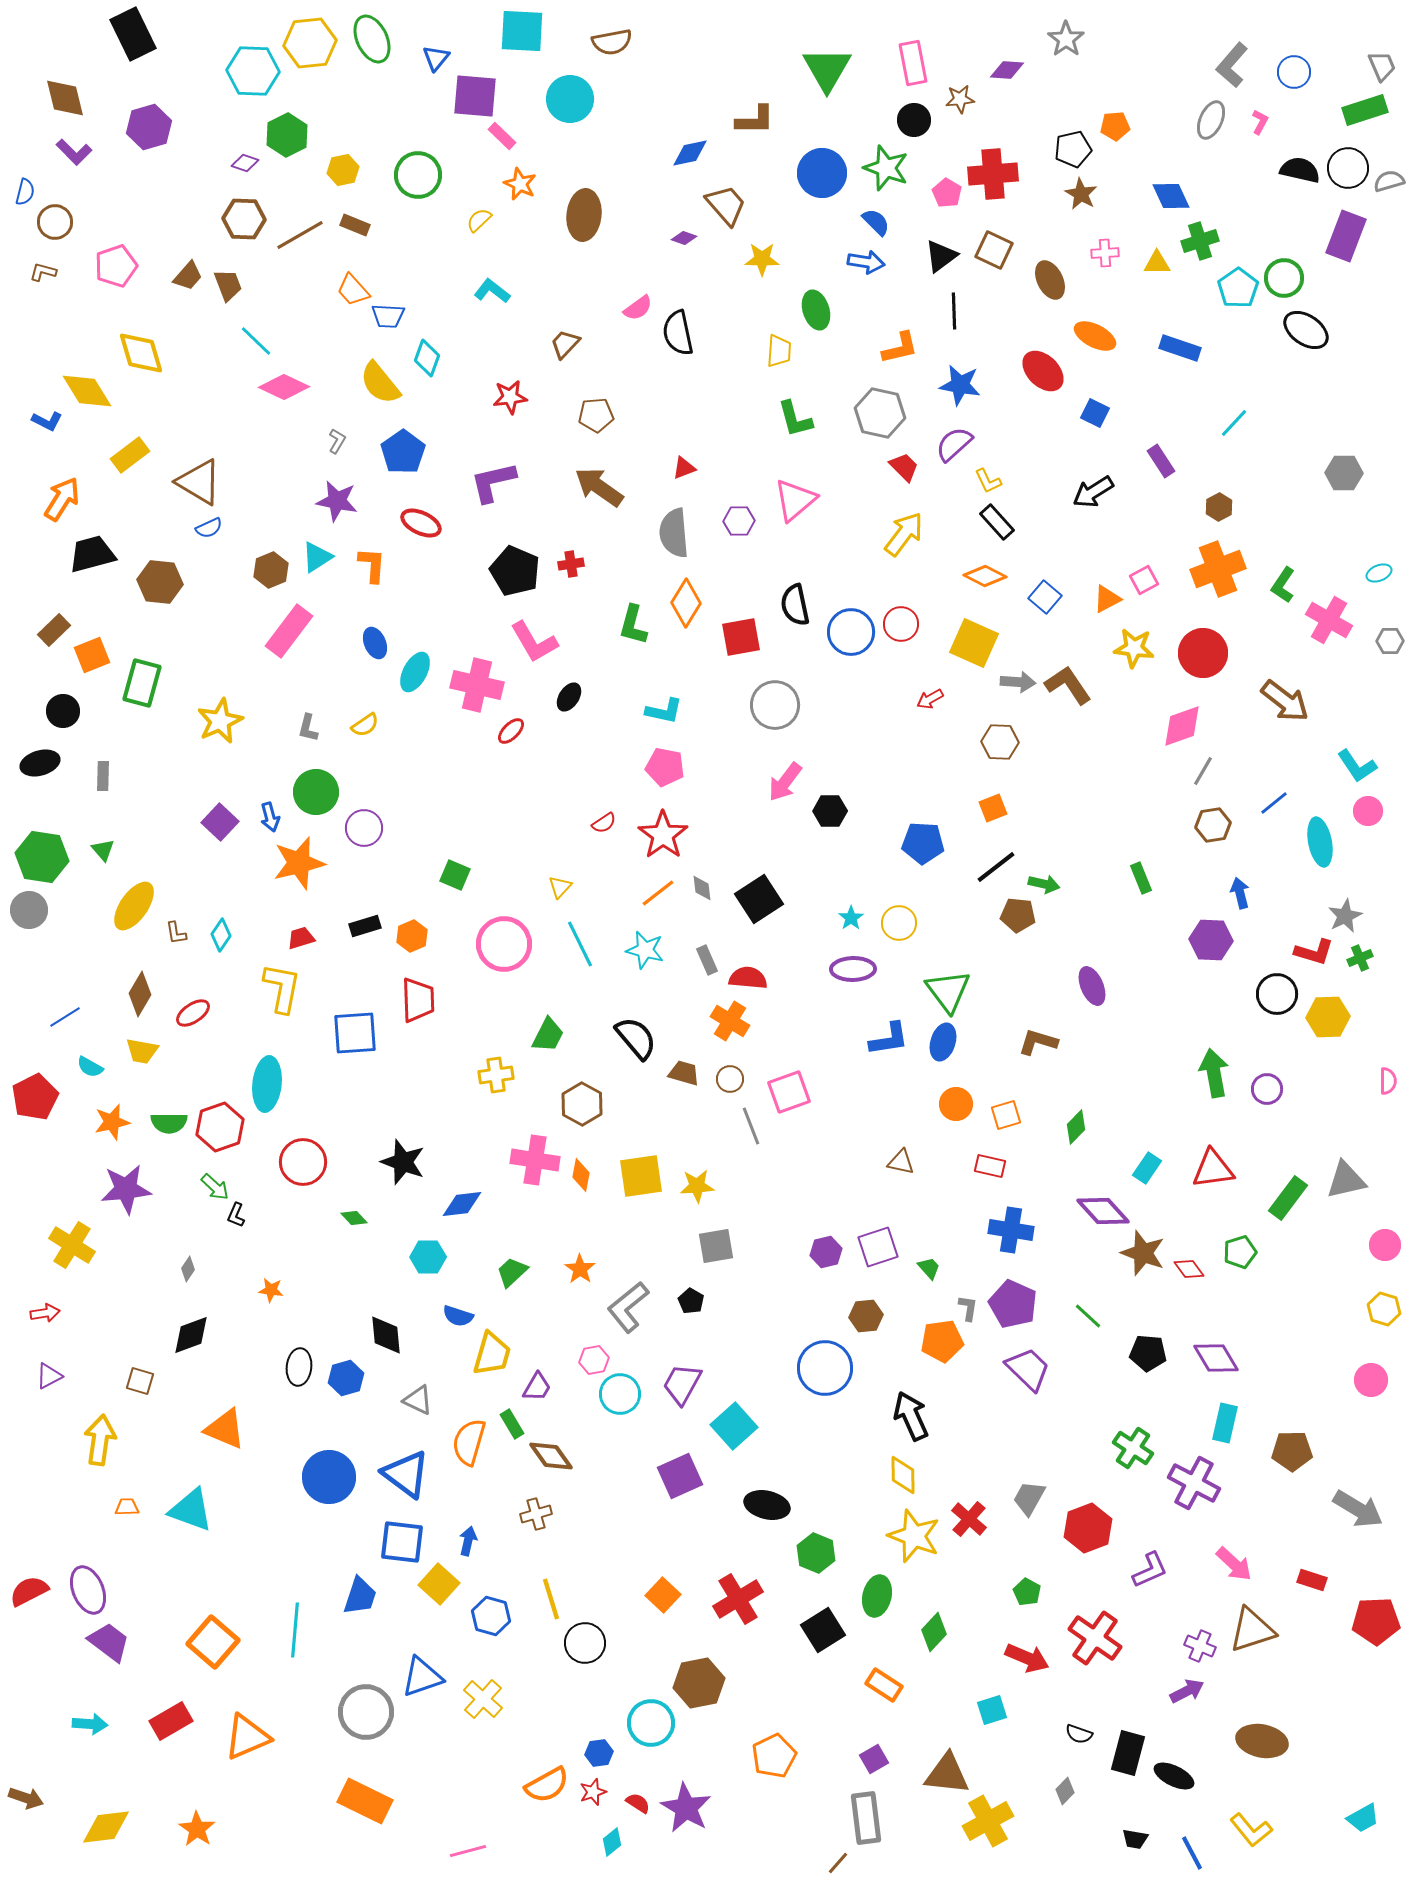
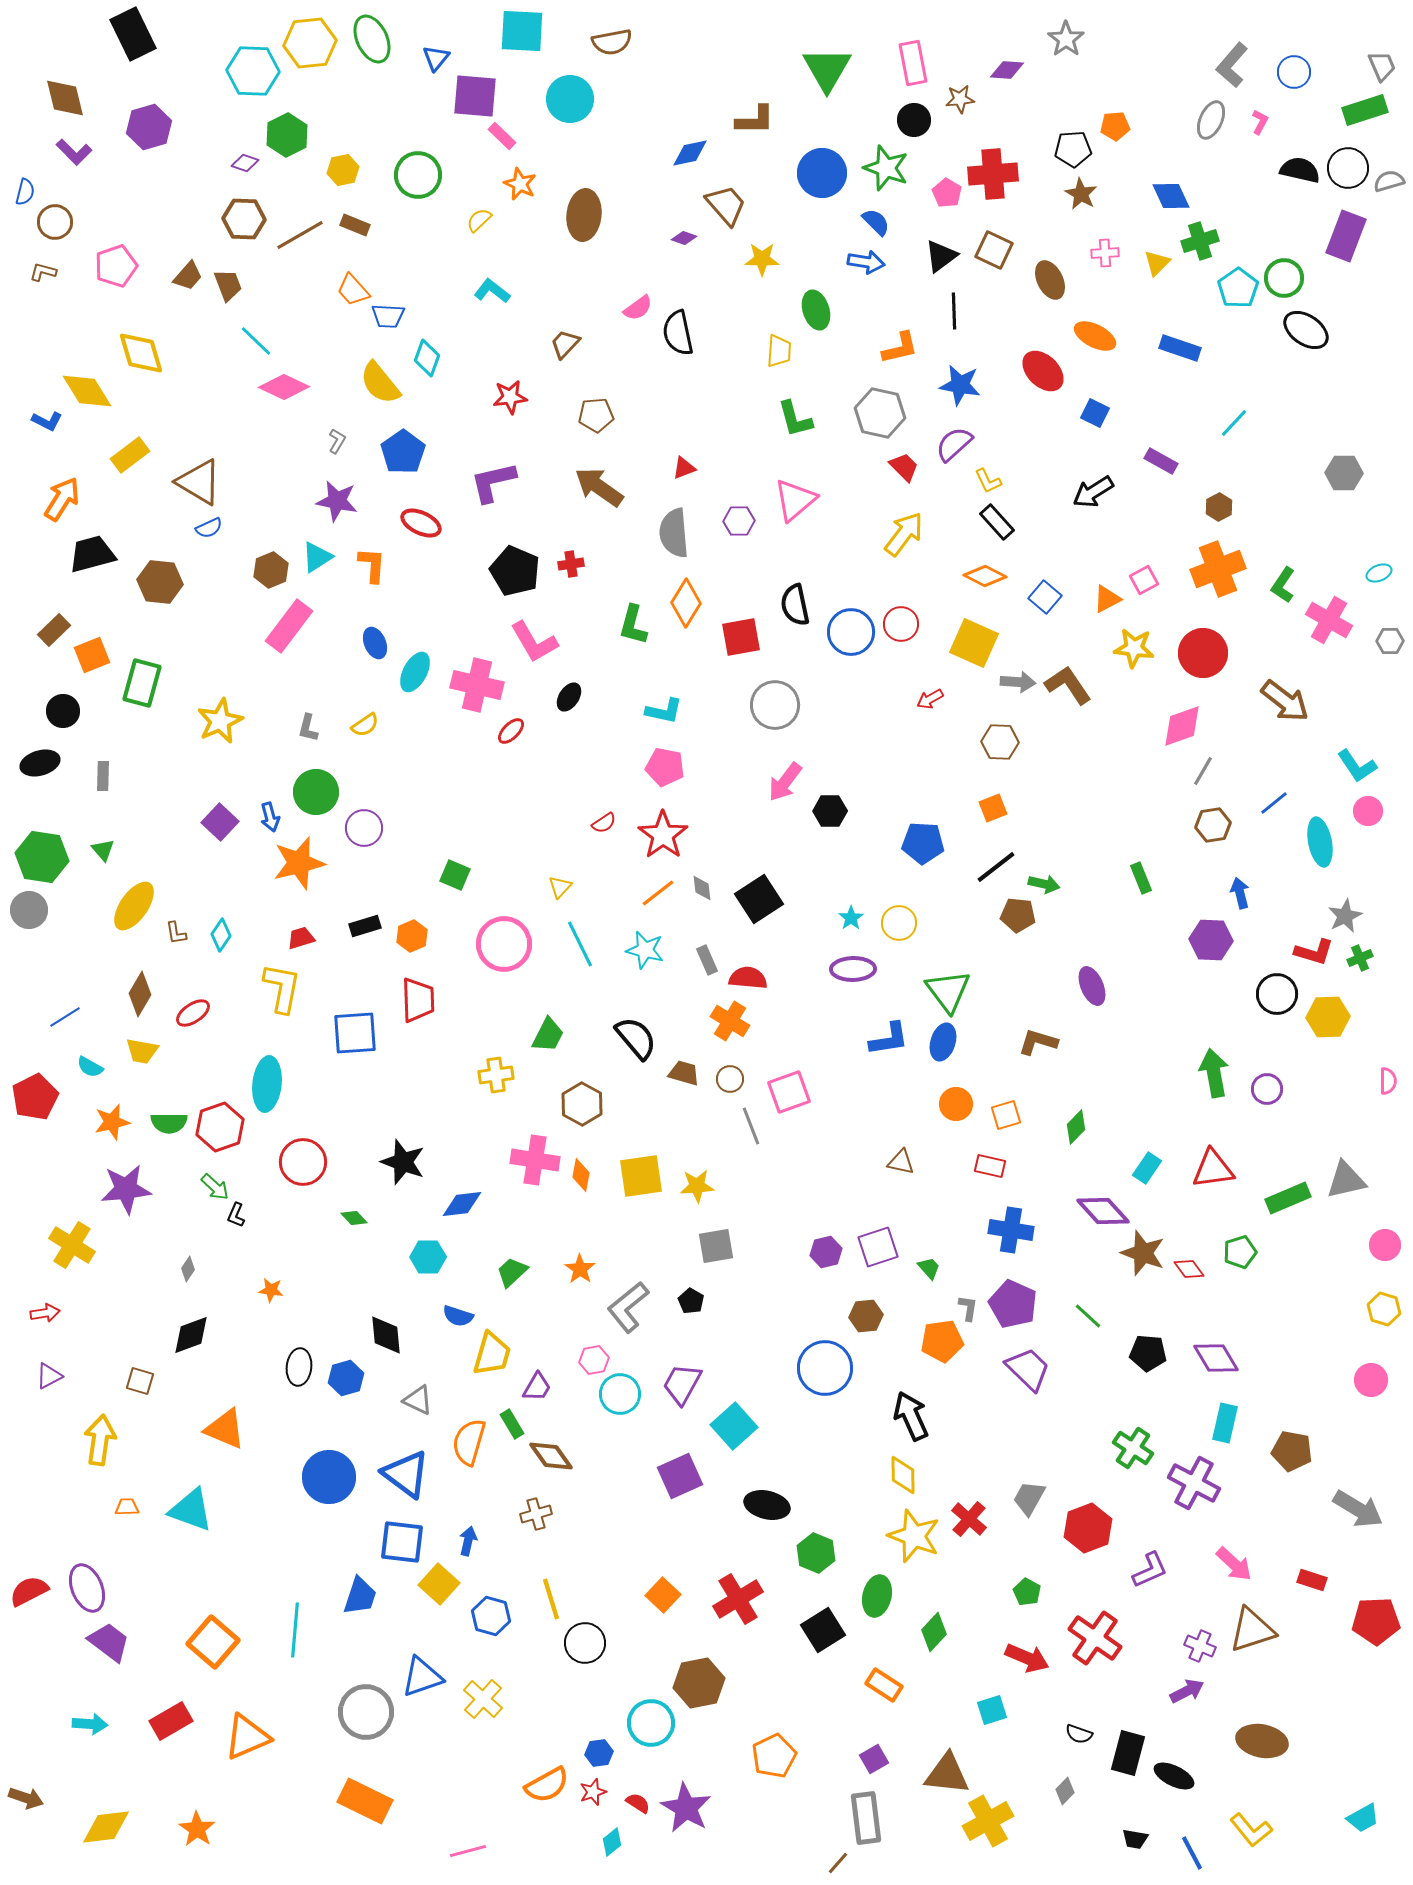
black pentagon at (1073, 149): rotated 9 degrees clockwise
yellow triangle at (1157, 263): rotated 44 degrees counterclockwise
purple rectangle at (1161, 461): rotated 28 degrees counterclockwise
pink rectangle at (289, 631): moved 5 px up
green rectangle at (1288, 1198): rotated 30 degrees clockwise
brown pentagon at (1292, 1451): rotated 12 degrees clockwise
purple ellipse at (88, 1590): moved 1 px left, 2 px up
